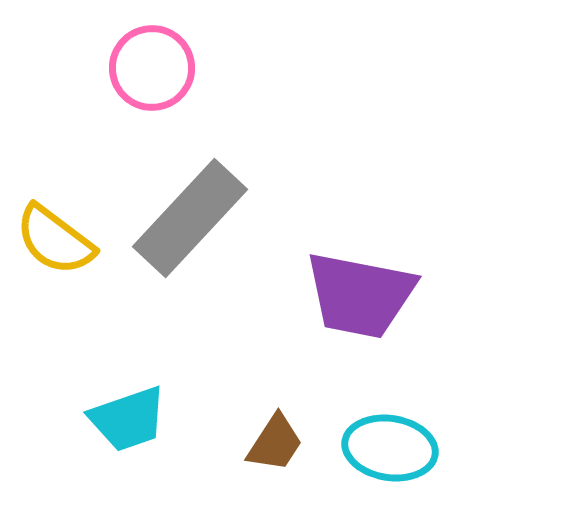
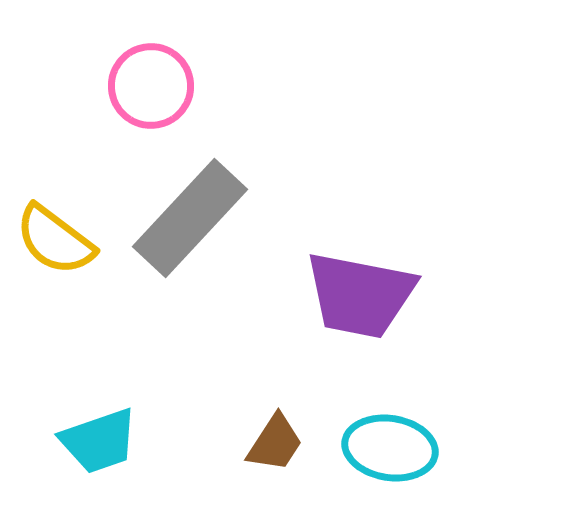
pink circle: moved 1 px left, 18 px down
cyan trapezoid: moved 29 px left, 22 px down
